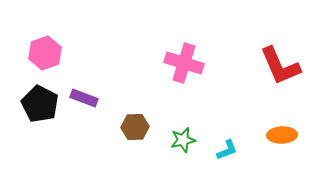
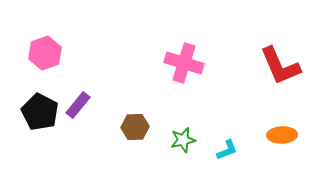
purple rectangle: moved 6 px left, 7 px down; rotated 72 degrees counterclockwise
black pentagon: moved 8 px down
